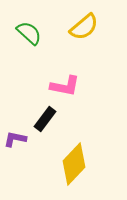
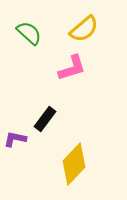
yellow semicircle: moved 2 px down
pink L-shape: moved 7 px right, 18 px up; rotated 28 degrees counterclockwise
